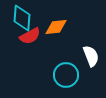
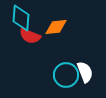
cyan diamond: moved 1 px left
red semicircle: rotated 50 degrees clockwise
white semicircle: moved 6 px left, 16 px down
